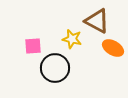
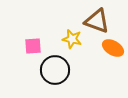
brown triangle: rotated 8 degrees counterclockwise
black circle: moved 2 px down
